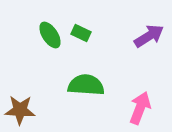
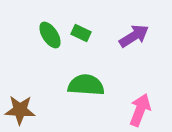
purple arrow: moved 15 px left
pink arrow: moved 2 px down
